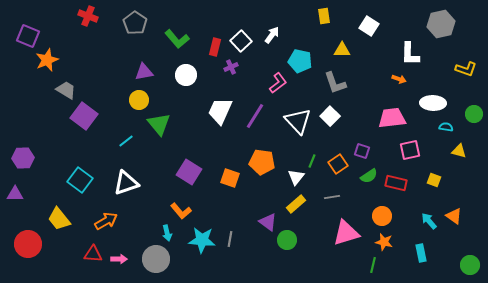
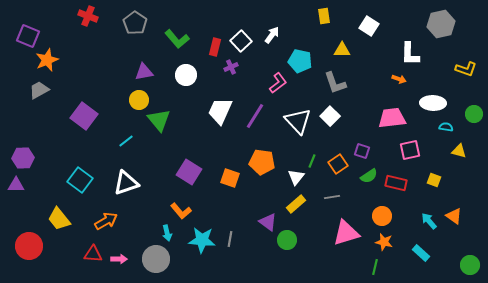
gray trapezoid at (66, 90): moved 27 px left; rotated 60 degrees counterclockwise
green triangle at (159, 124): moved 4 px up
purple triangle at (15, 194): moved 1 px right, 9 px up
red circle at (28, 244): moved 1 px right, 2 px down
cyan rectangle at (421, 253): rotated 36 degrees counterclockwise
green line at (373, 265): moved 2 px right, 2 px down
